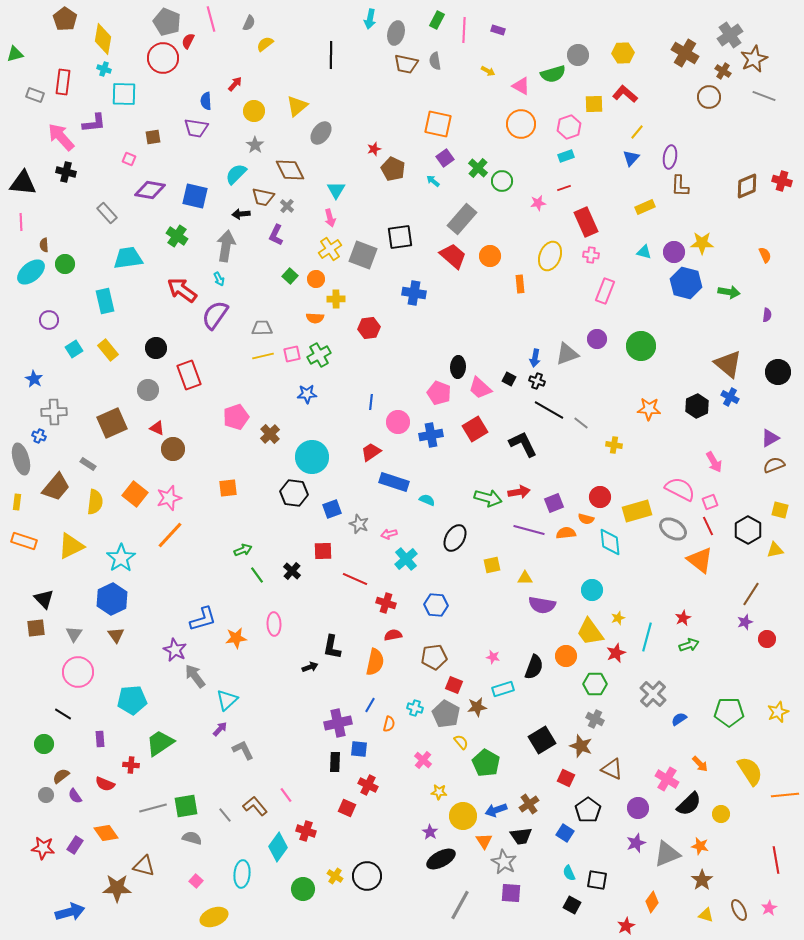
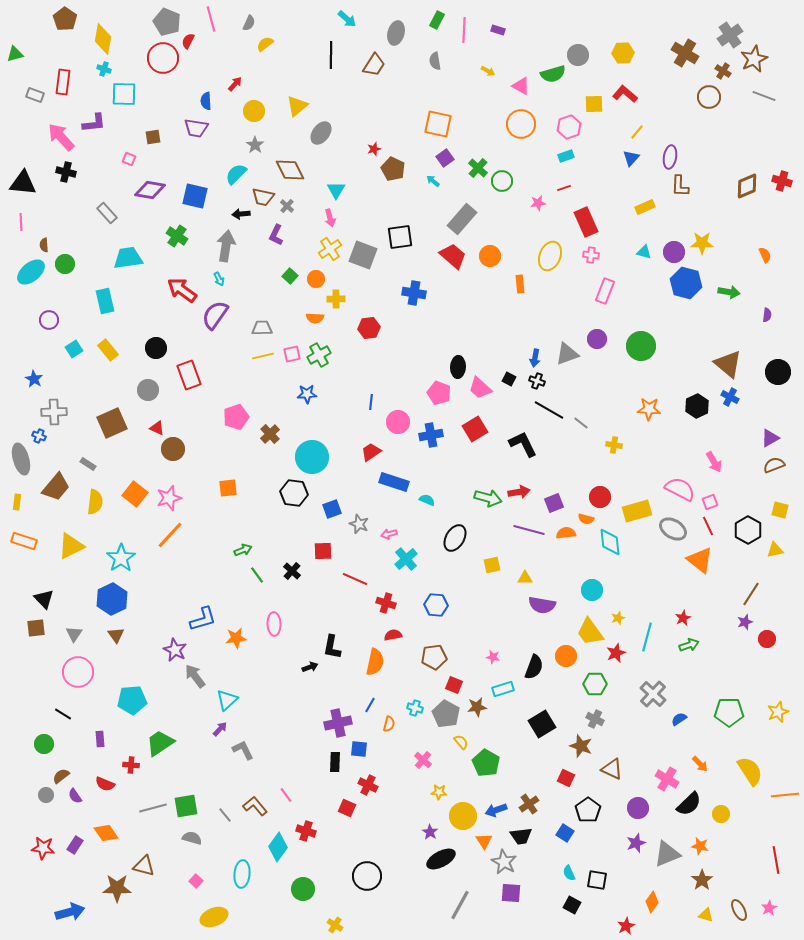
cyan arrow at (370, 19): moved 23 px left; rotated 60 degrees counterclockwise
brown trapezoid at (406, 64): moved 32 px left, 1 px down; rotated 70 degrees counterclockwise
black square at (542, 740): moved 16 px up
yellow cross at (335, 876): moved 49 px down
